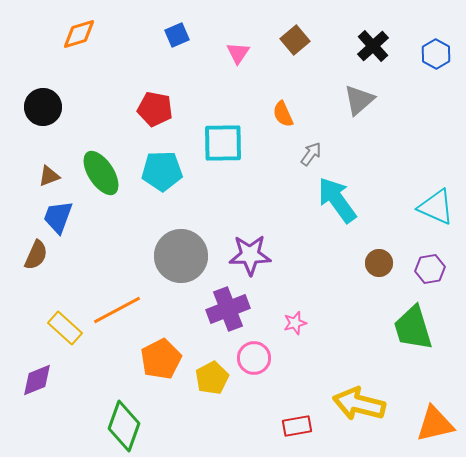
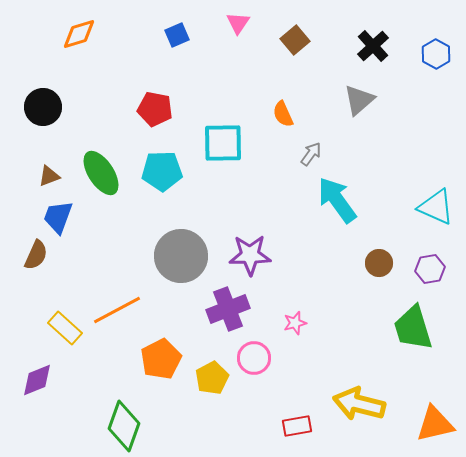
pink triangle: moved 30 px up
